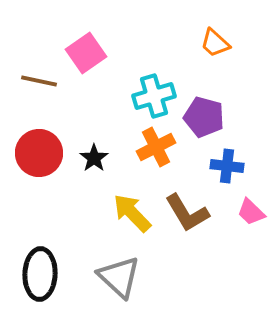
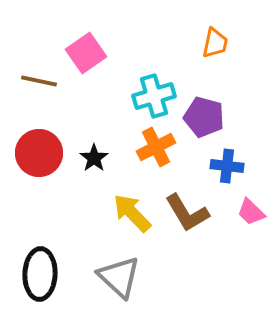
orange trapezoid: rotated 120 degrees counterclockwise
